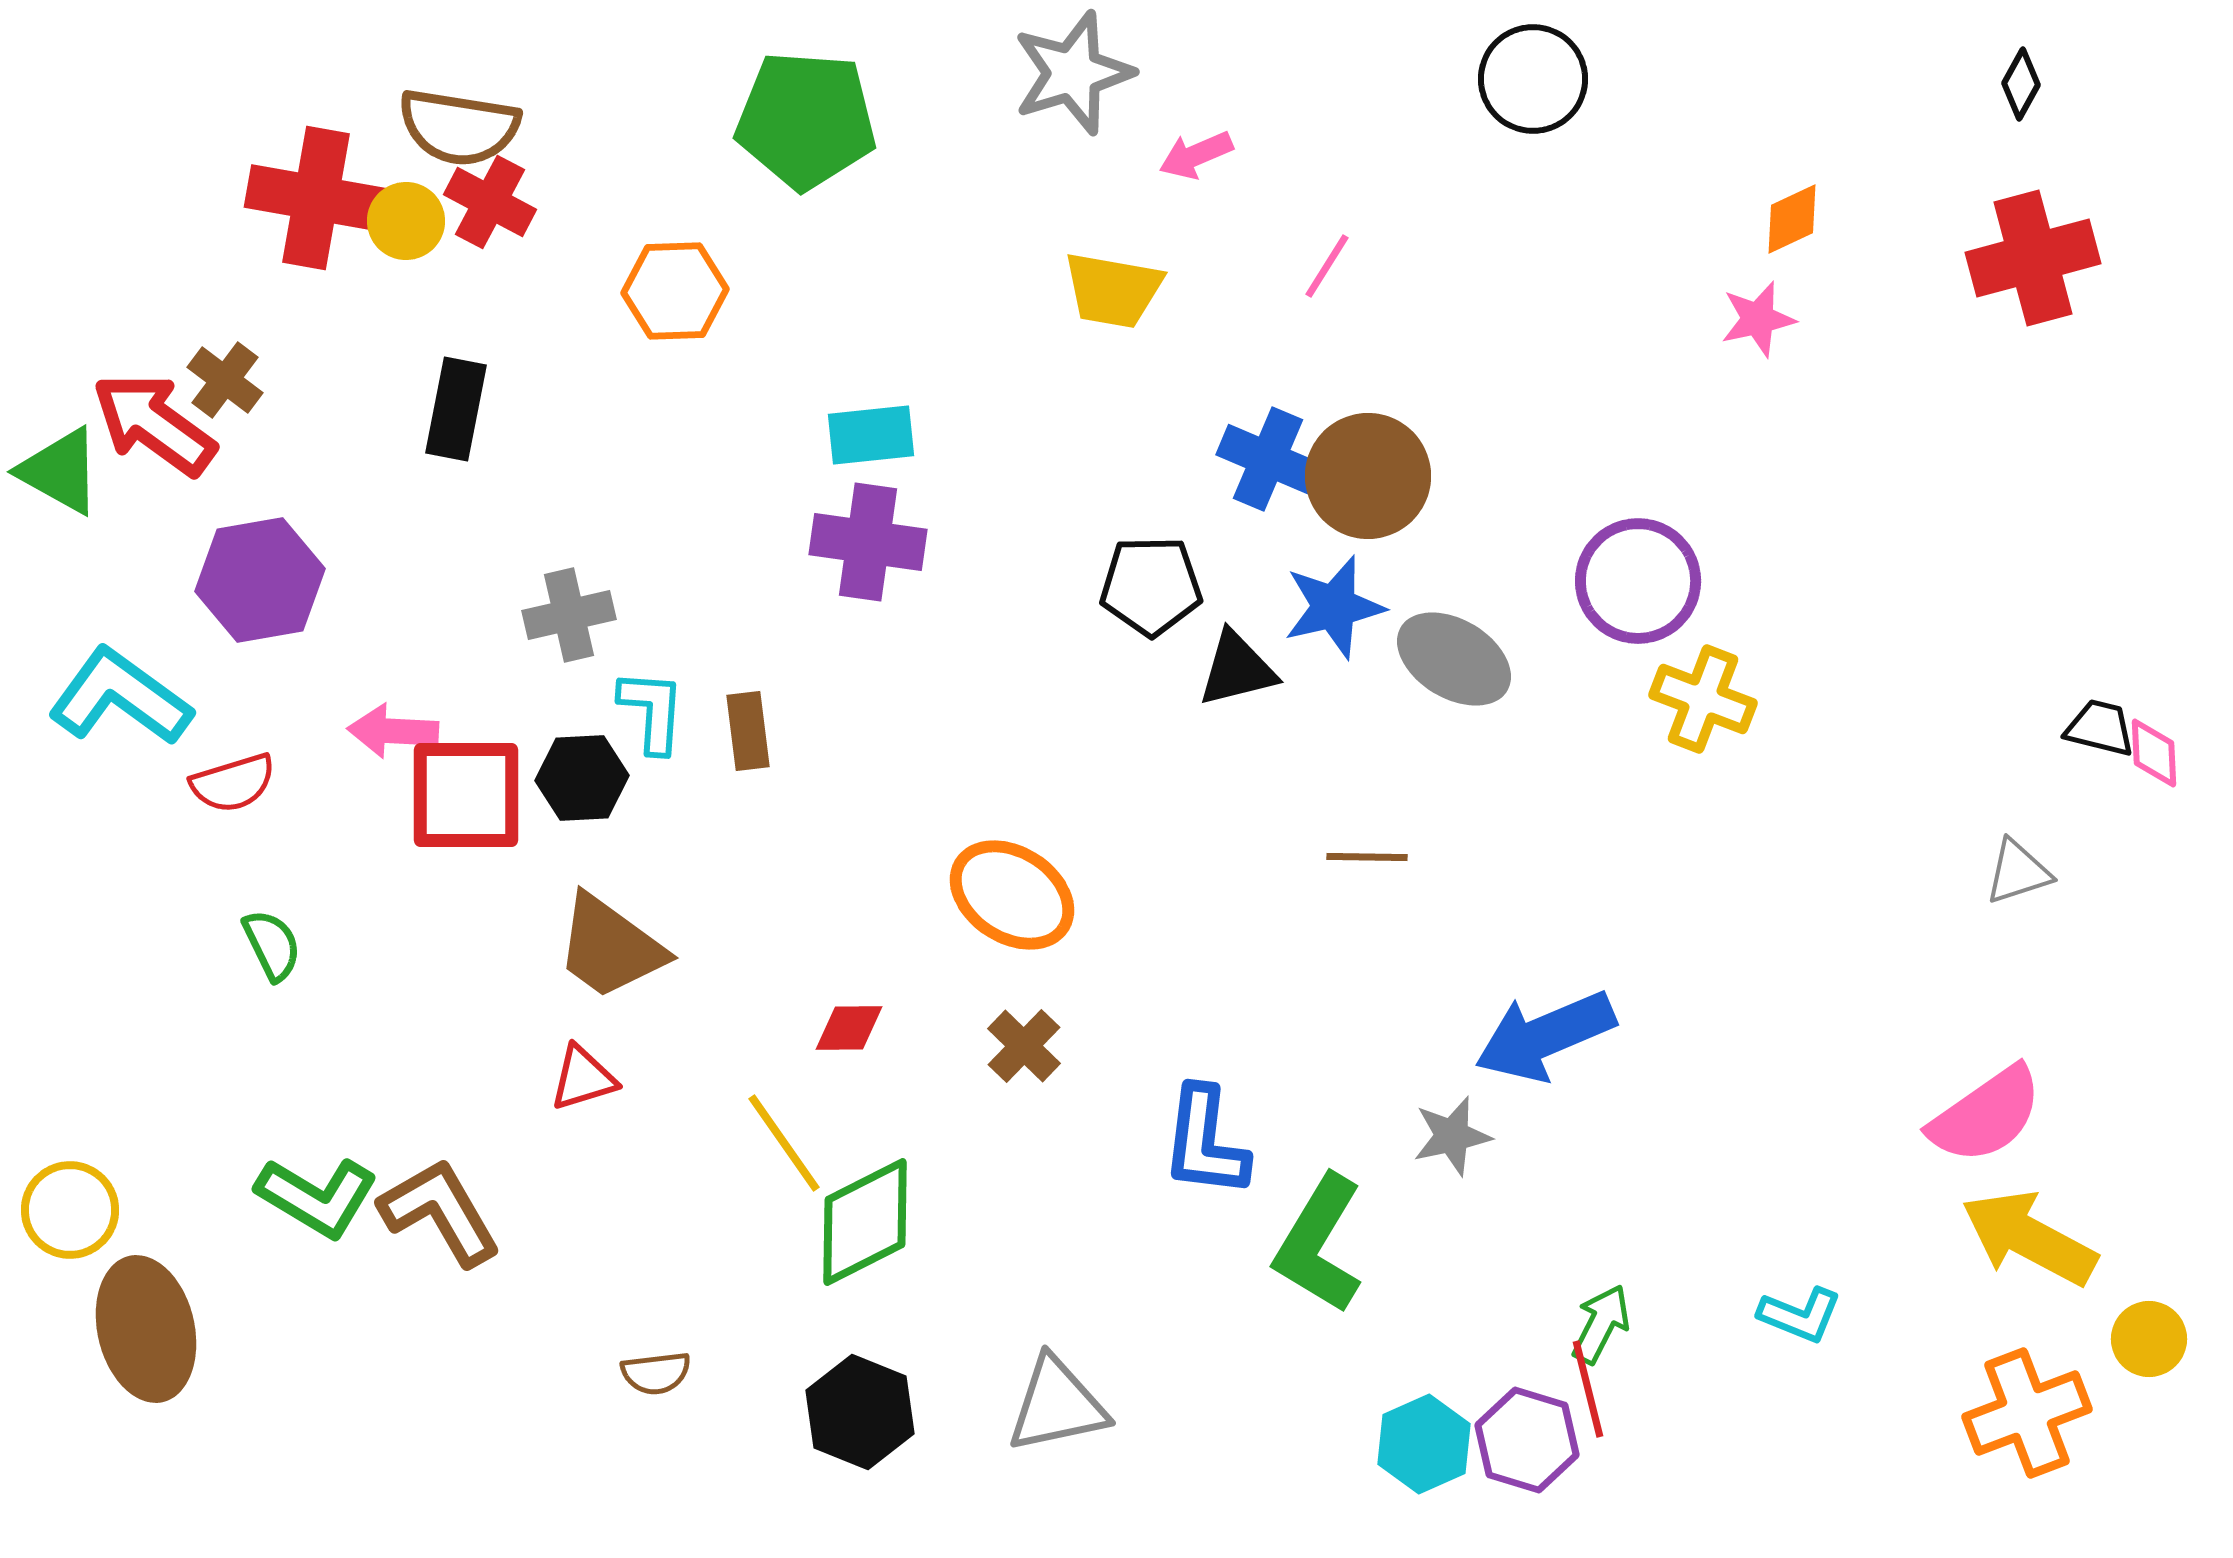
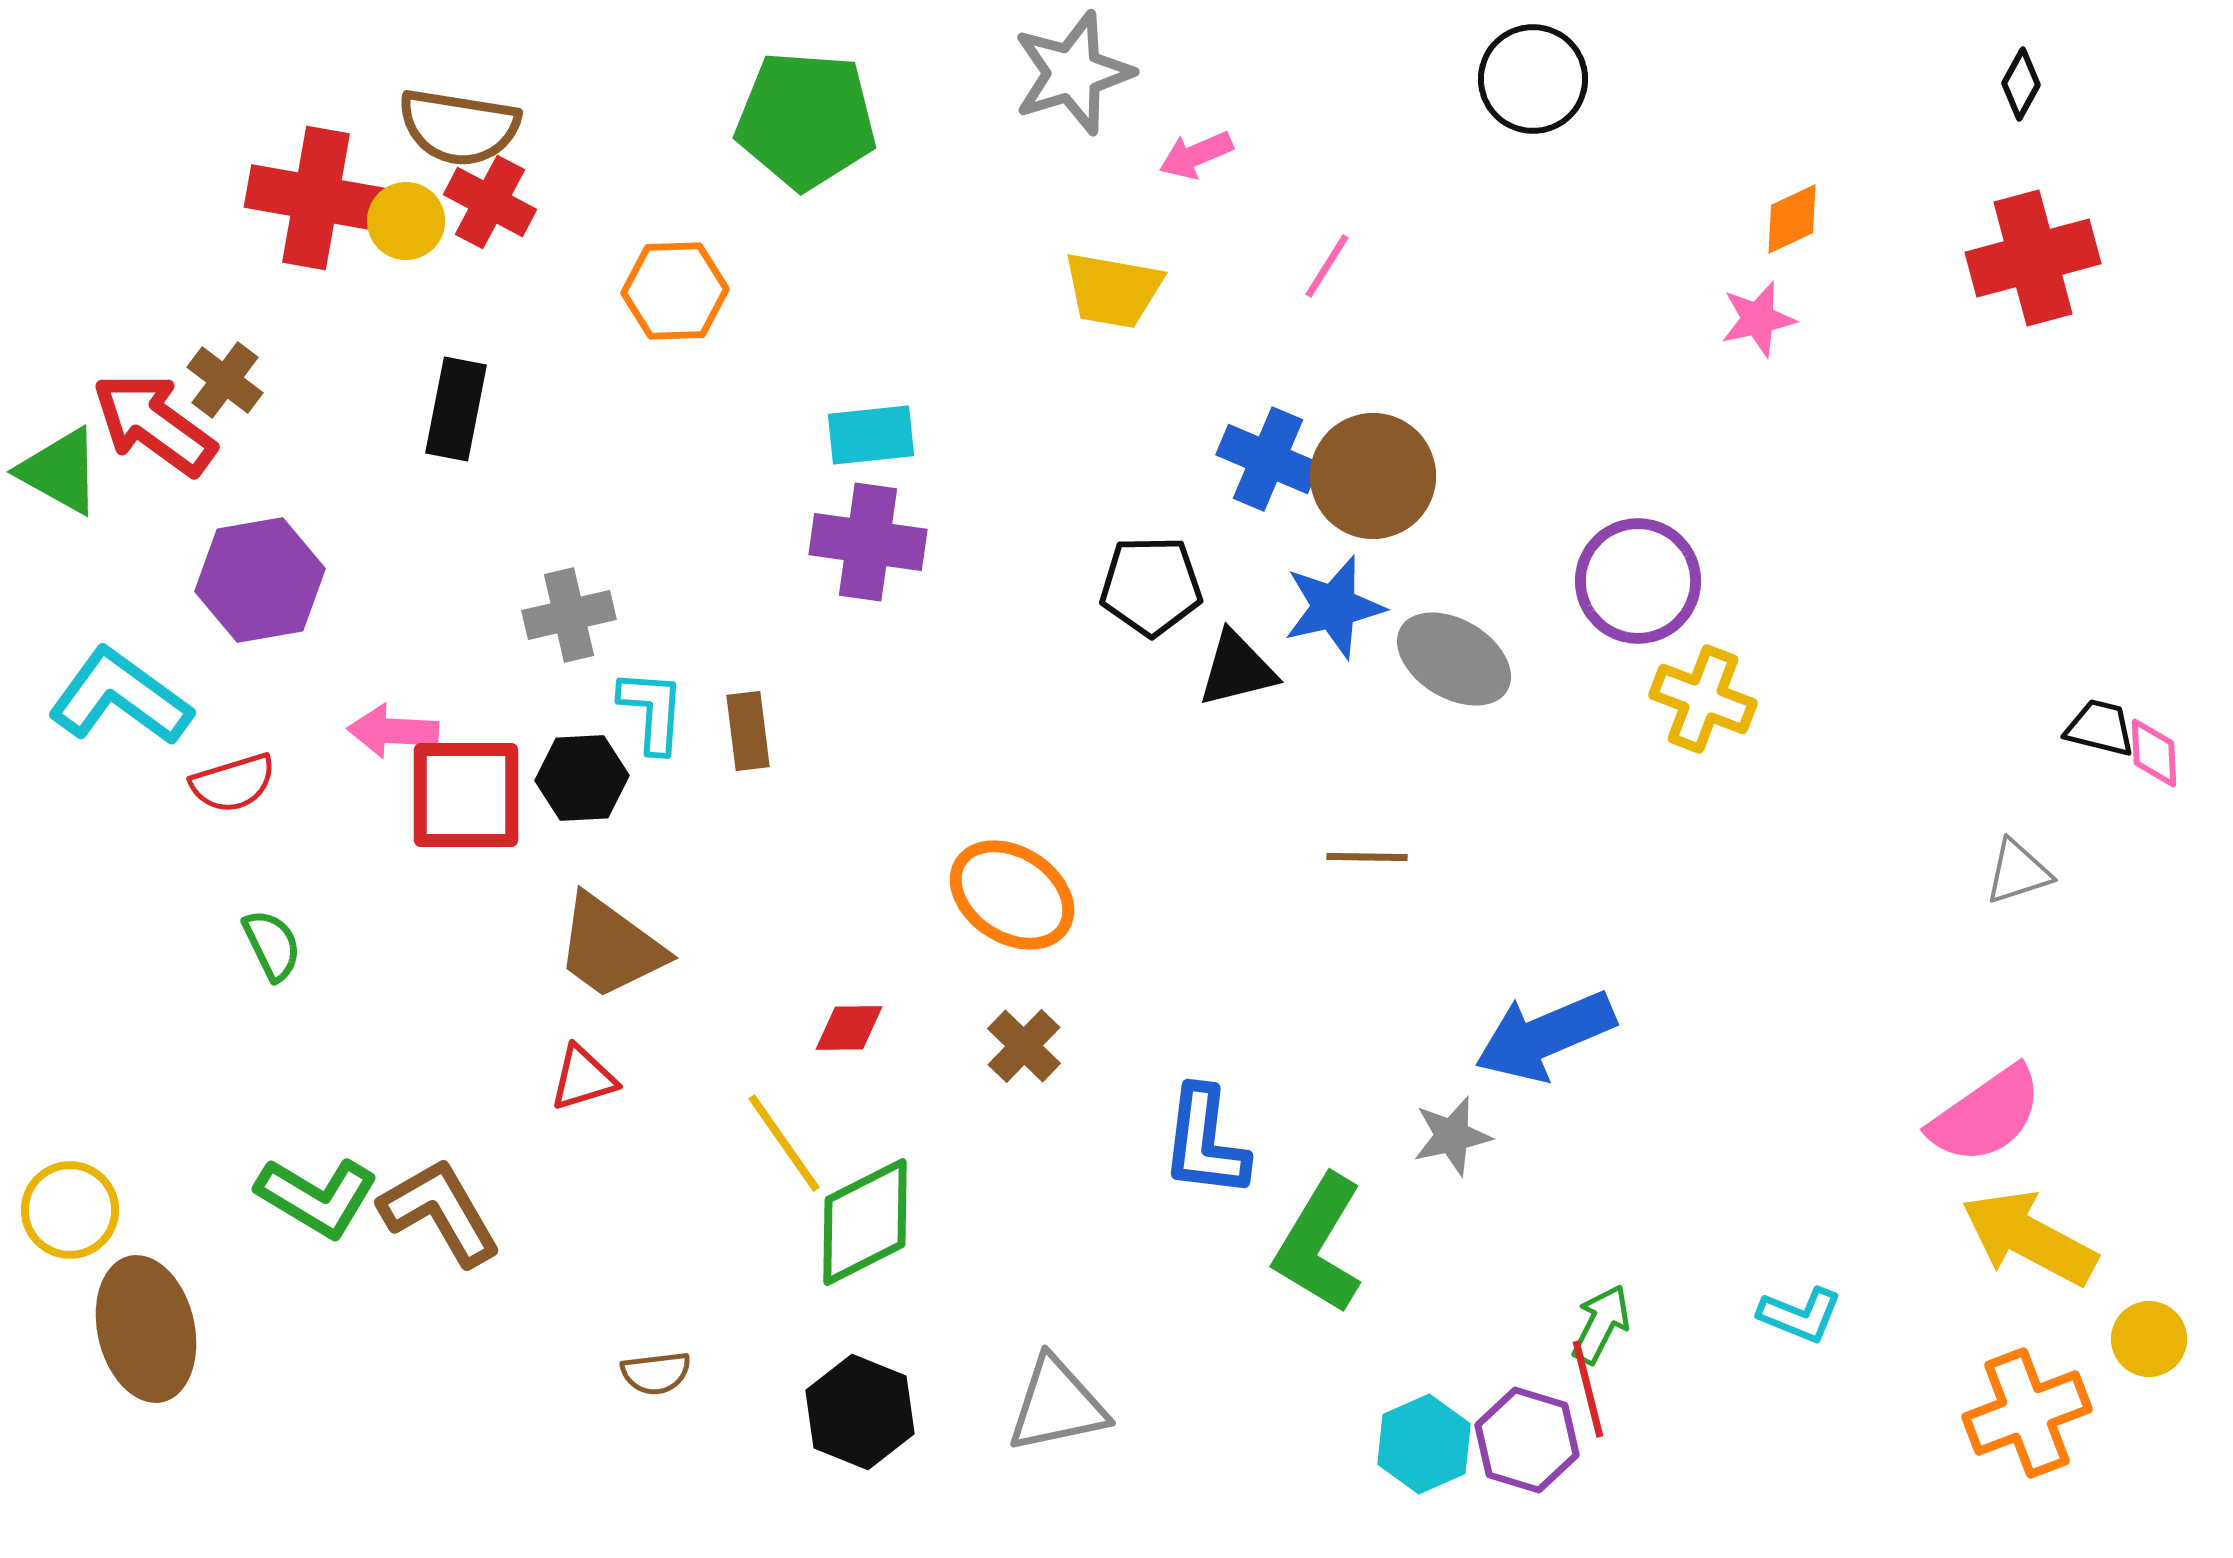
brown circle at (1368, 476): moved 5 px right
